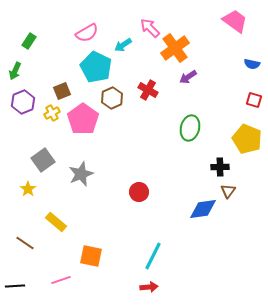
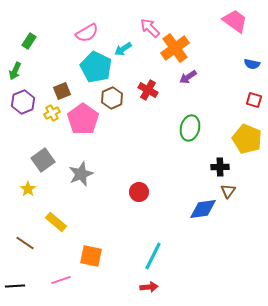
cyan arrow: moved 4 px down
